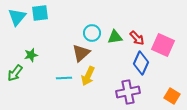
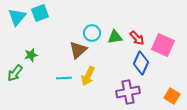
cyan square: rotated 12 degrees counterclockwise
brown triangle: moved 3 px left, 3 px up
